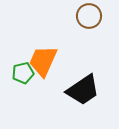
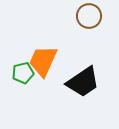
black trapezoid: moved 8 px up
